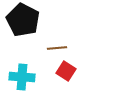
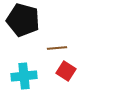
black pentagon: rotated 12 degrees counterclockwise
cyan cross: moved 2 px right, 1 px up; rotated 10 degrees counterclockwise
